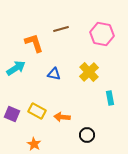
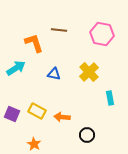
brown line: moved 2 px left, 1 px down; rotated 21 degrees clockwise
